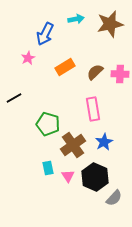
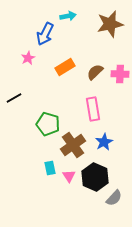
cyan arrow: moved 8 px left, 3 px up
cyan rectangle: moved 2 px right
pink triangle: moved 1 px right
